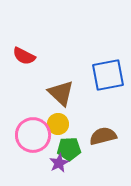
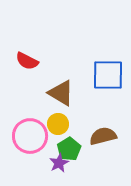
red semicircle: moved 3 px right, 5 px down
blue square: rotated 12 degrees clockwise
brown triangle: rotated 12 degrees counterclockwise
pink circle: moved 3 px left, 1 px down
green pentagon: rotated 30 degrees counterclockwise
